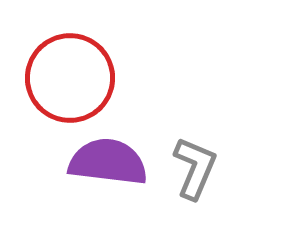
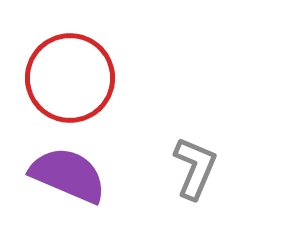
purple semicircle: moved 40 px left, 13 px down; rotated 16 degrees clockwise
